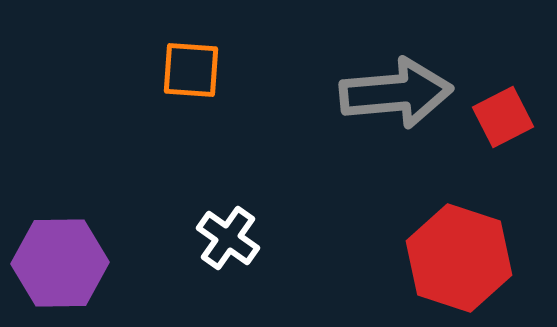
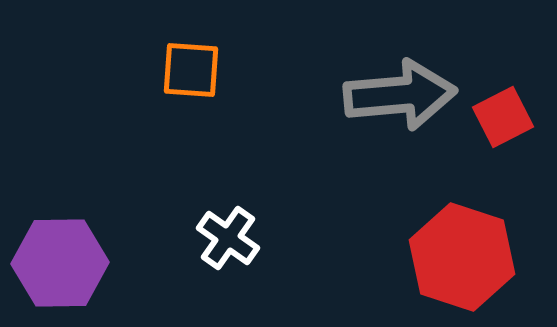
gray arrow: moved 4 px right, 2 px down
red hexagon: moved 3 px right, 1 px up
